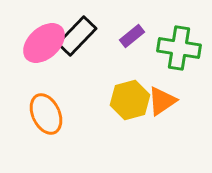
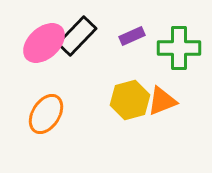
purple rectangle: rotated 15 degrees clockwise
green cross: rotated 9 degrees counterclockwise
orange triangle: rotated 12 degrees clockwise
orange ellipse: rotated 57 degrees clockwise
